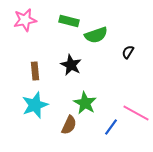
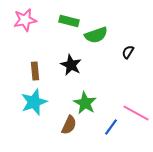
cyan star: moved 1 px left, 3 px up
